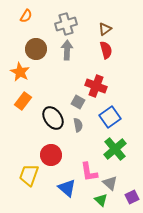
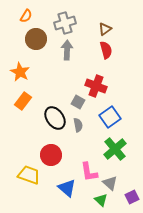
gray cross: moved 1 px left, 1 px up
brown circle: moved 10 px up
black ellipse: moved 2 px right
yellow trapezoid: rotated 90 degrees clockwise
